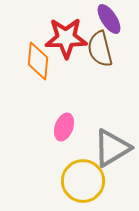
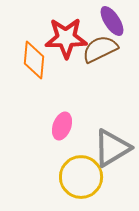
purple ellipse: moved 3 px right, 2 px down
brown semicircle: rotated 78 degrees clockwise
orange diamond: moved 4 px left, 1 px up
pink ellipse: moved 2 px left, 1 px up
yellow circle: moved 2 px left, 4 px up
